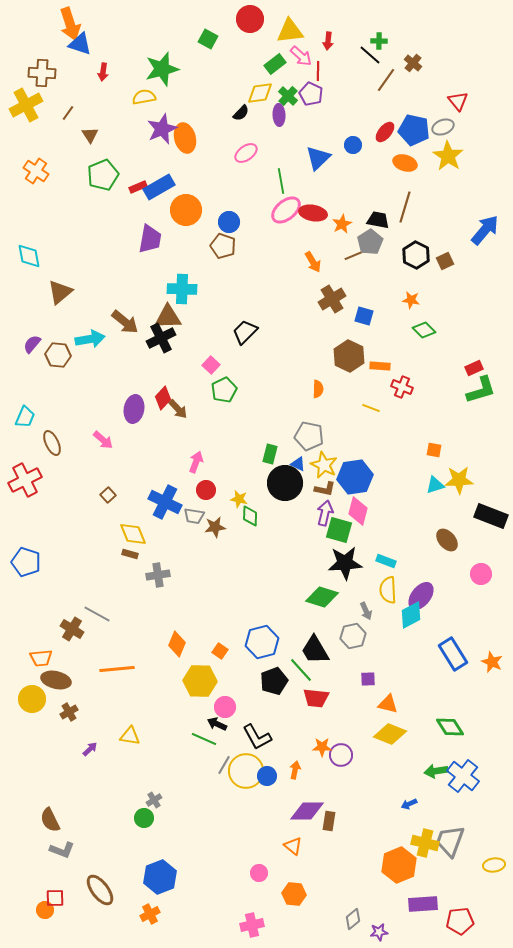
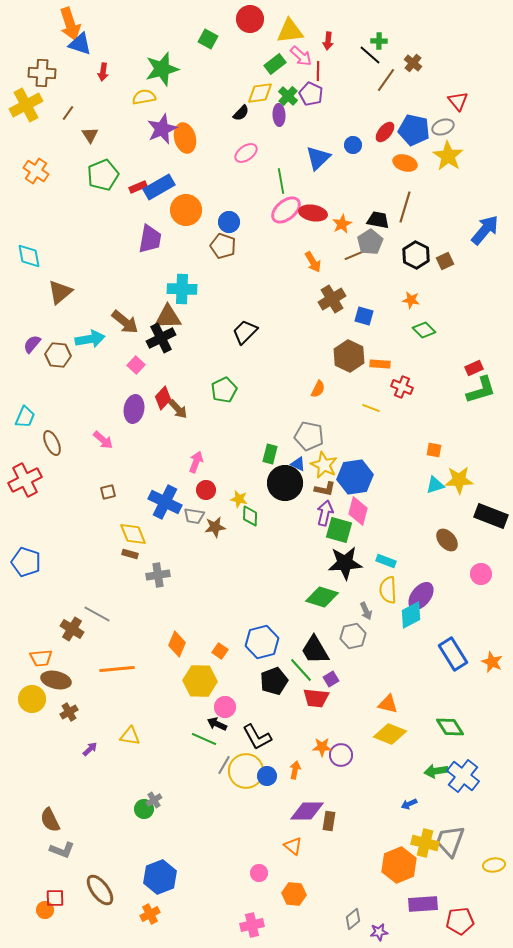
pink square at (211, 365): moved 75 px left
orange rectangle at (380, 366): moved 2 px up
orange semicircle at (318, 389): rotated 24 degrees clockwise
brown square at (108, 495): moved 3 px up; rotated 28 degrees clockwise
purple square at (368, 679): moved 37 px left; rotated 28 degrees counterclockwise
green circle at (144, 818): moved 9 px up
